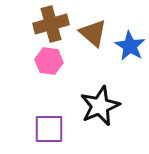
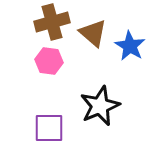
brown cross: moved 1 px right, 2 px up
purple square: moved 1 px up
